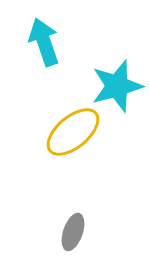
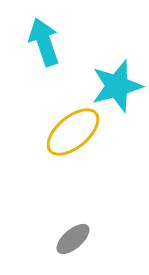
gray ellipse: moved 7 px down; rotated 30 degrees clockwise
